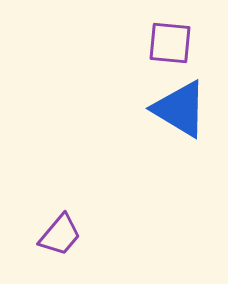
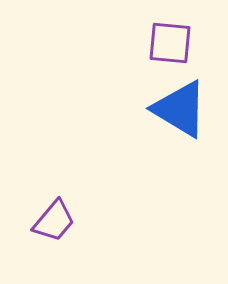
purple trapezoid: moved 6 px left, 14 px up
